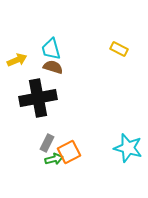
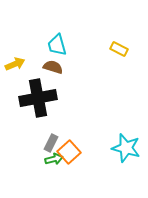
cyan trapezoid: moved 6 px right, 4 px up
yellow arrow: moved 2 px left, 4 px down
gray rectangle: moved 4 px right
cyan star: moved 2 px left
orange square: rotated 15 degrees counterclockwise
